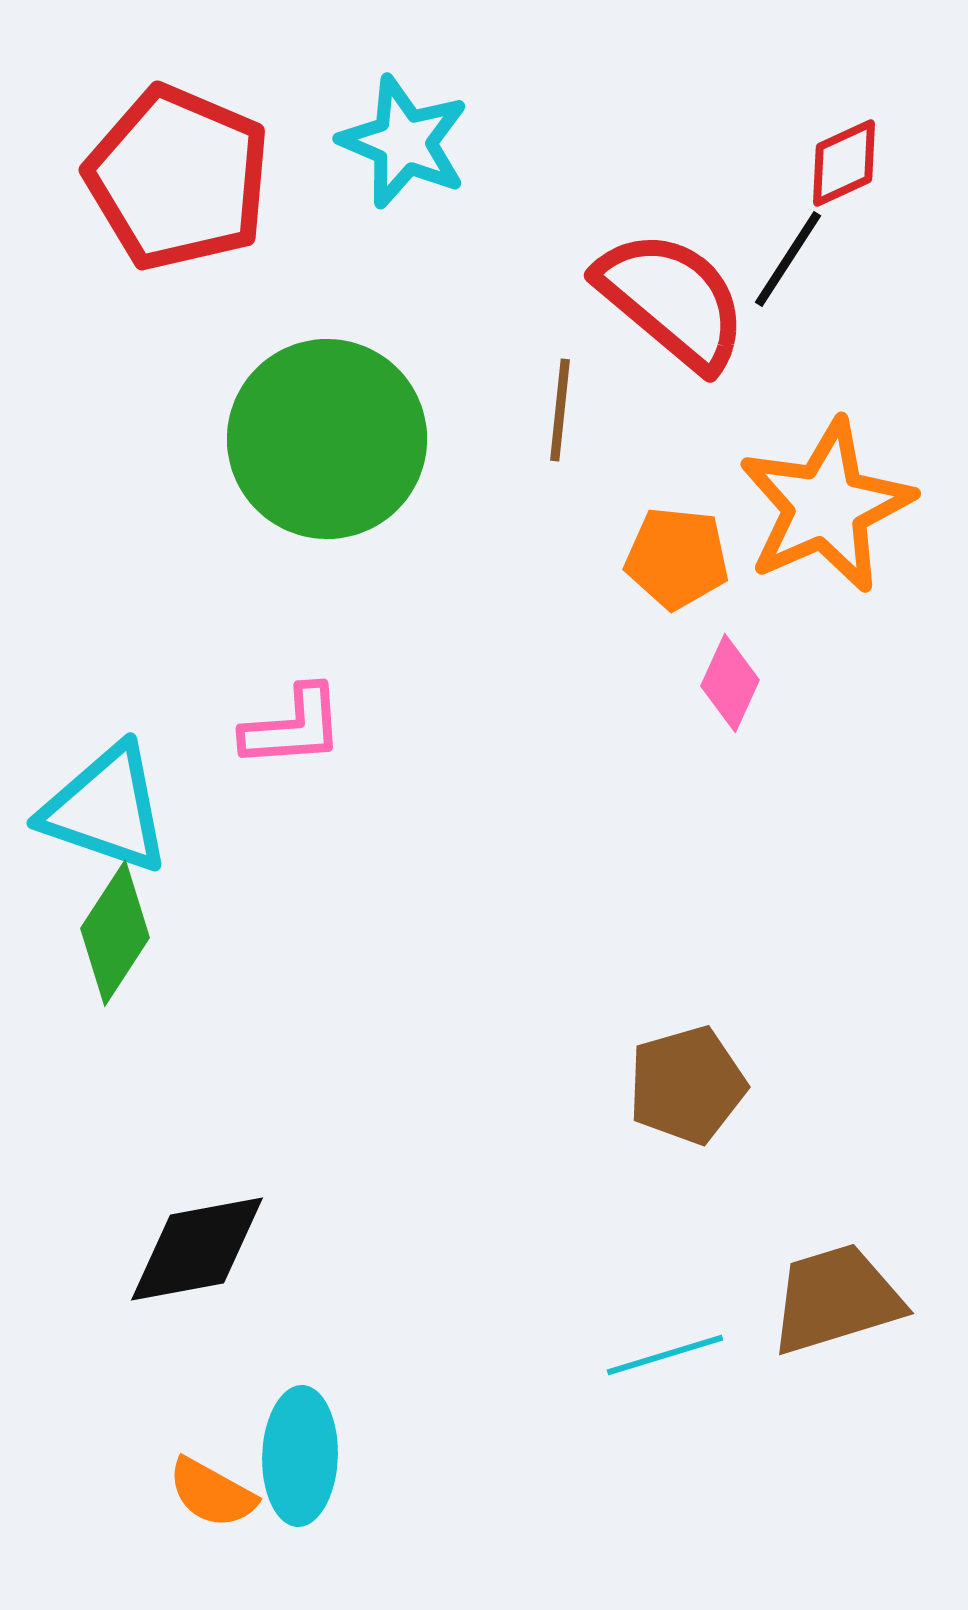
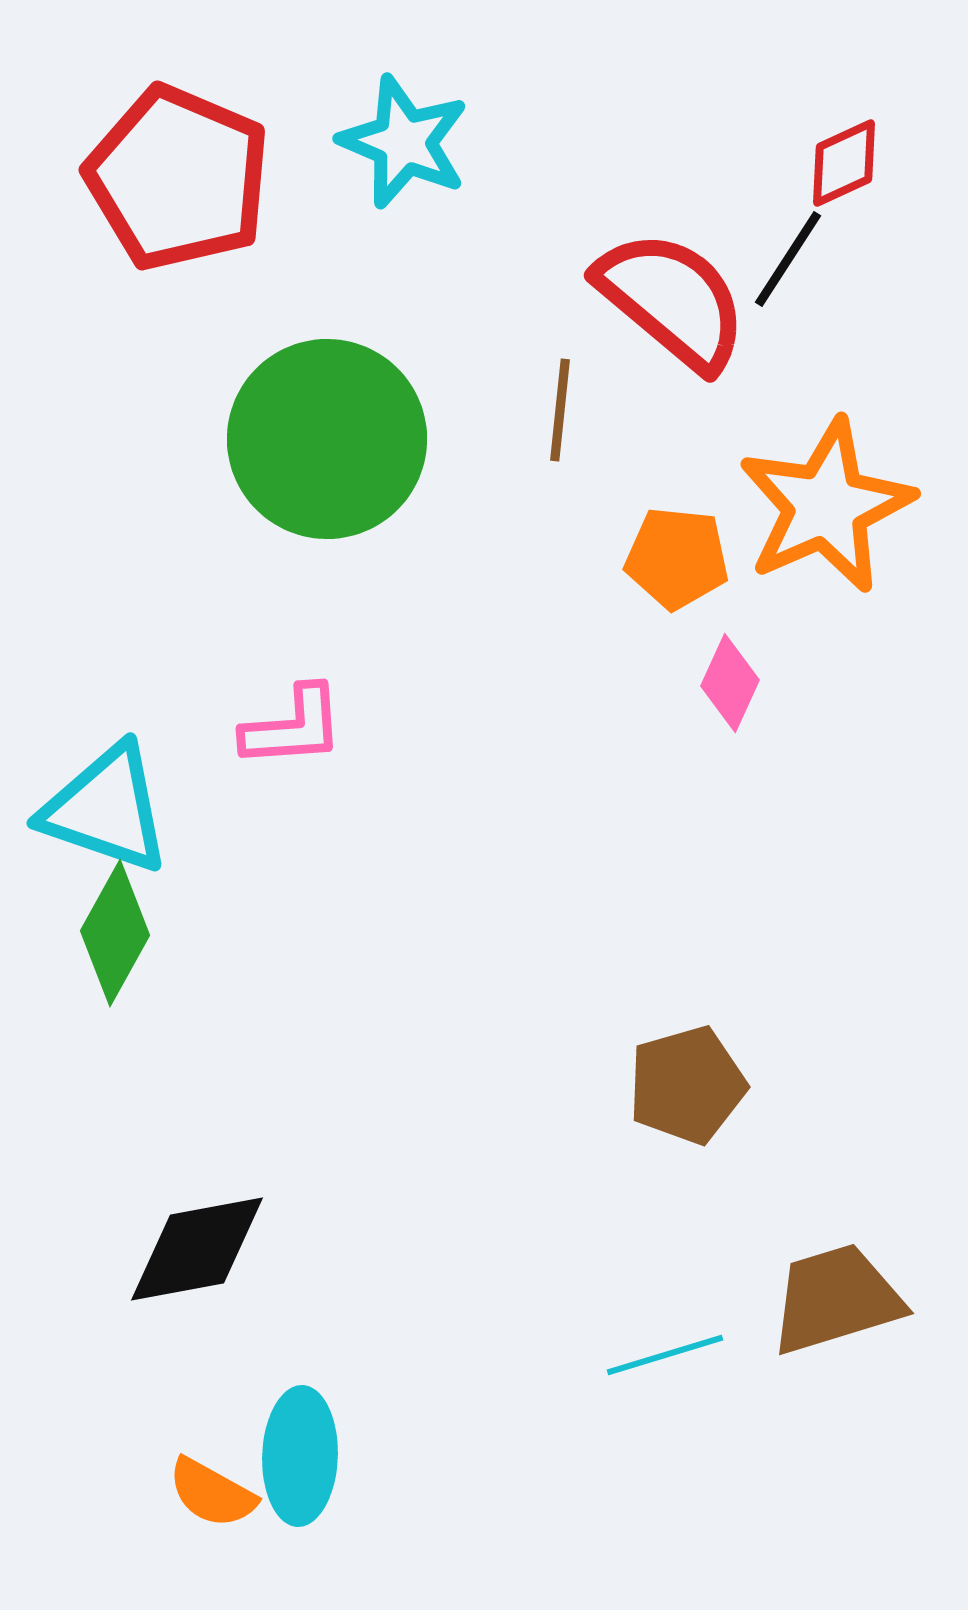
green diamond: rotated 4 degrees counterclockwise
